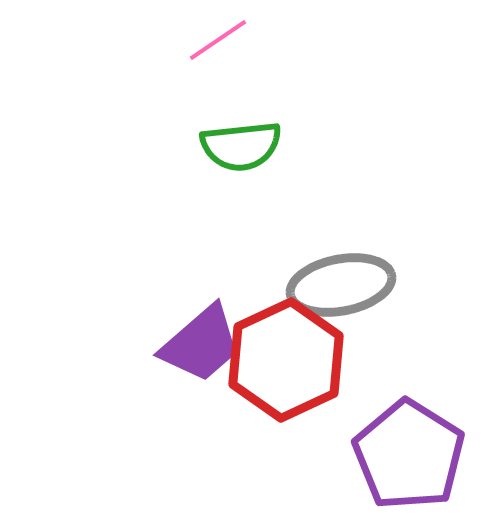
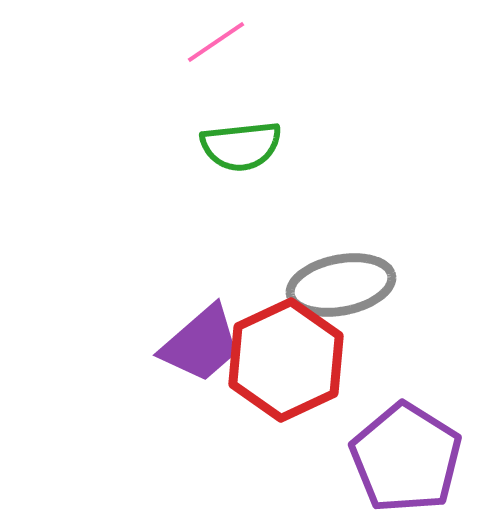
pink line: moved 2 px left, 2 px down
purple pentagon: moved 3 px left, 3 px down
